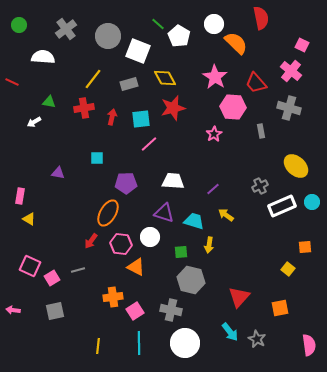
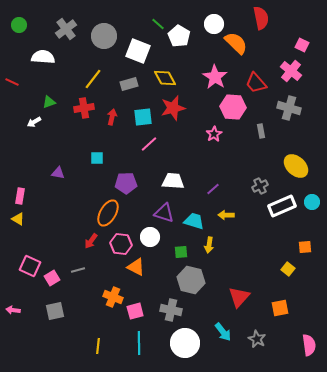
gray circle at (108, 36): moved 4 px left
green triangle at (49, 102): rotated 32 degrees counterclockwise
cyan square at (141, 119): moved 2 px right, 2 px up
yellow arrow at (226, 215): rotated 35 degrees counterclockwise
yellow triangle at (29, 219): moved 11 px left
orange cross at (113, 297): rotated 30 degrees clockwise
pink square at (135, 311): rotated 18 degrees clockwise
cyan arrow at (230, 332): moved 7 px left
